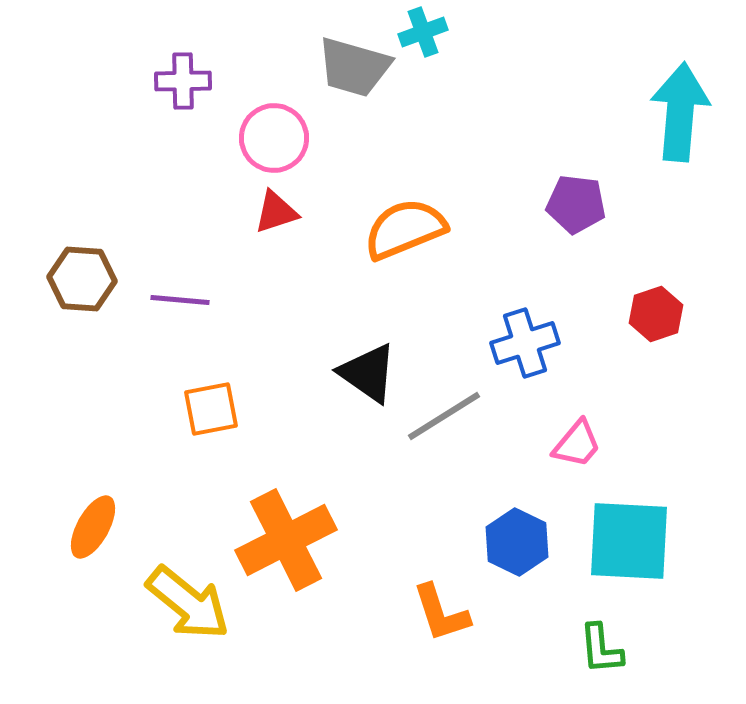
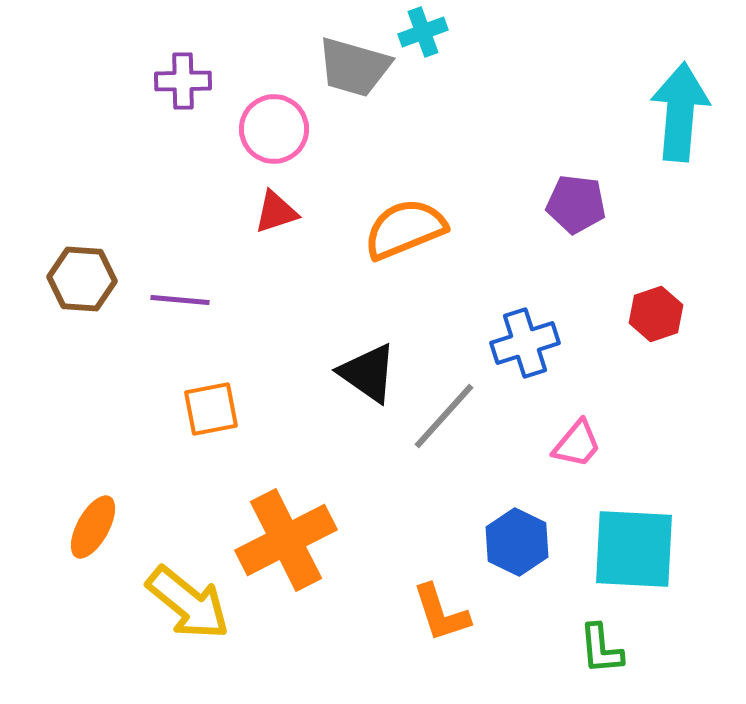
pink circle: moved 9 px up
gray line: rotated 16 degrees counterclockwise
cyan square: moved 5 px right, 8 px down
